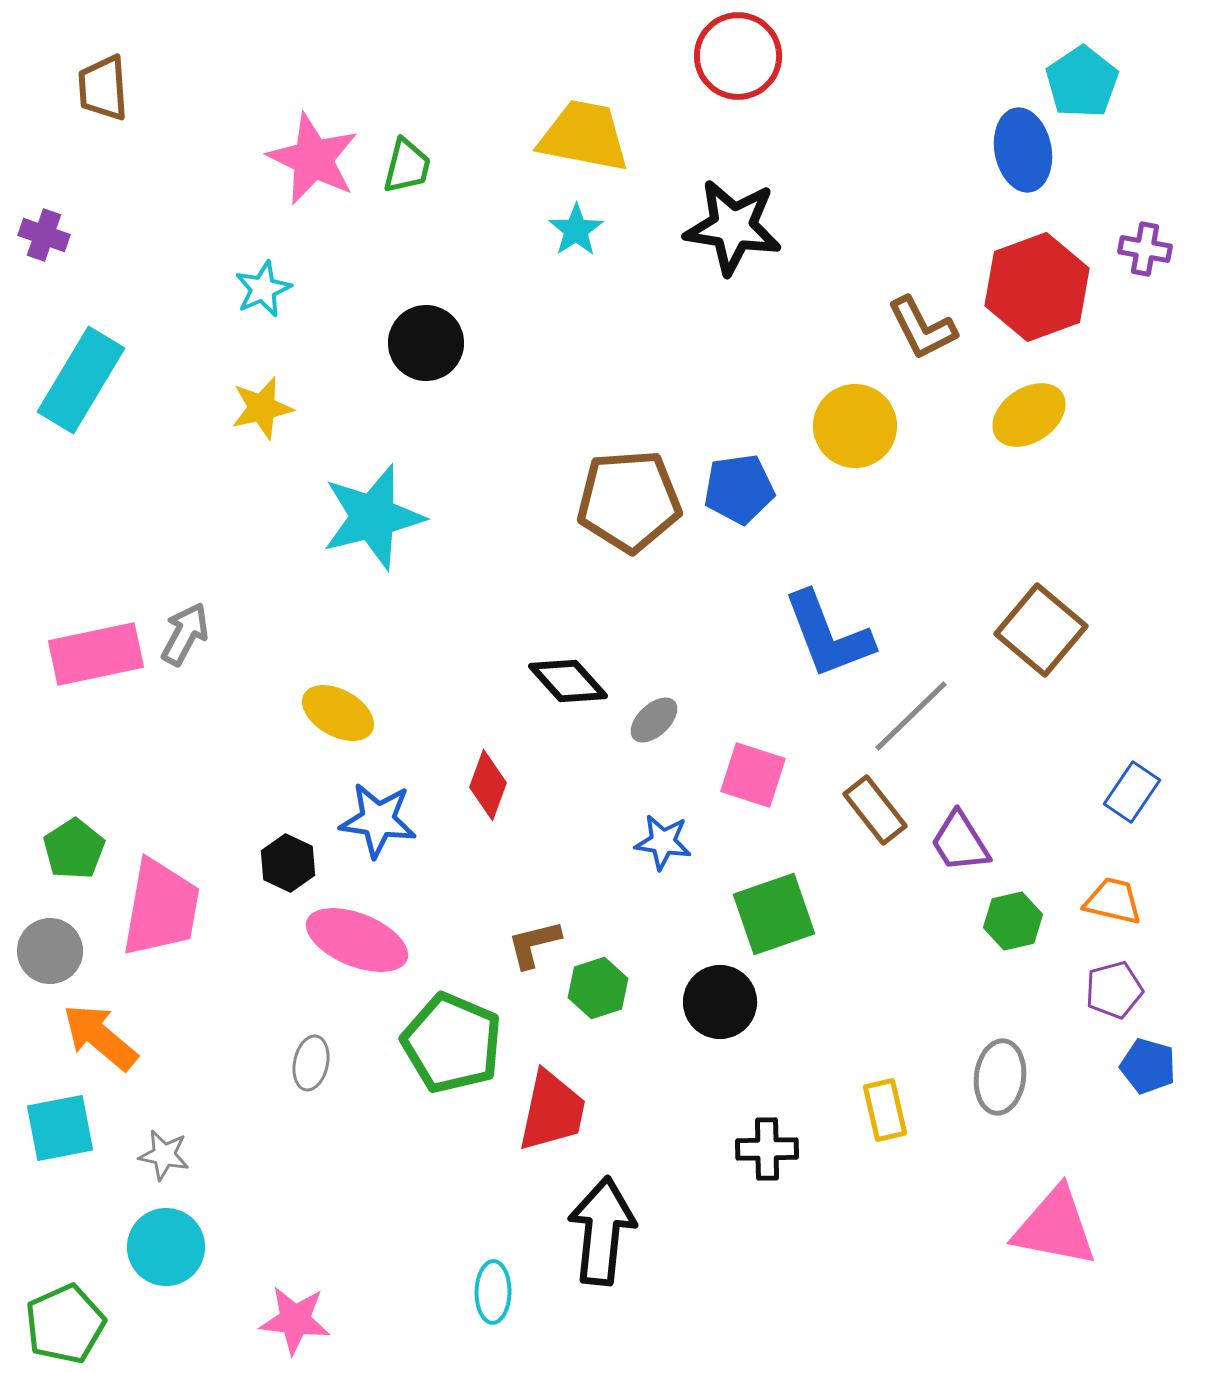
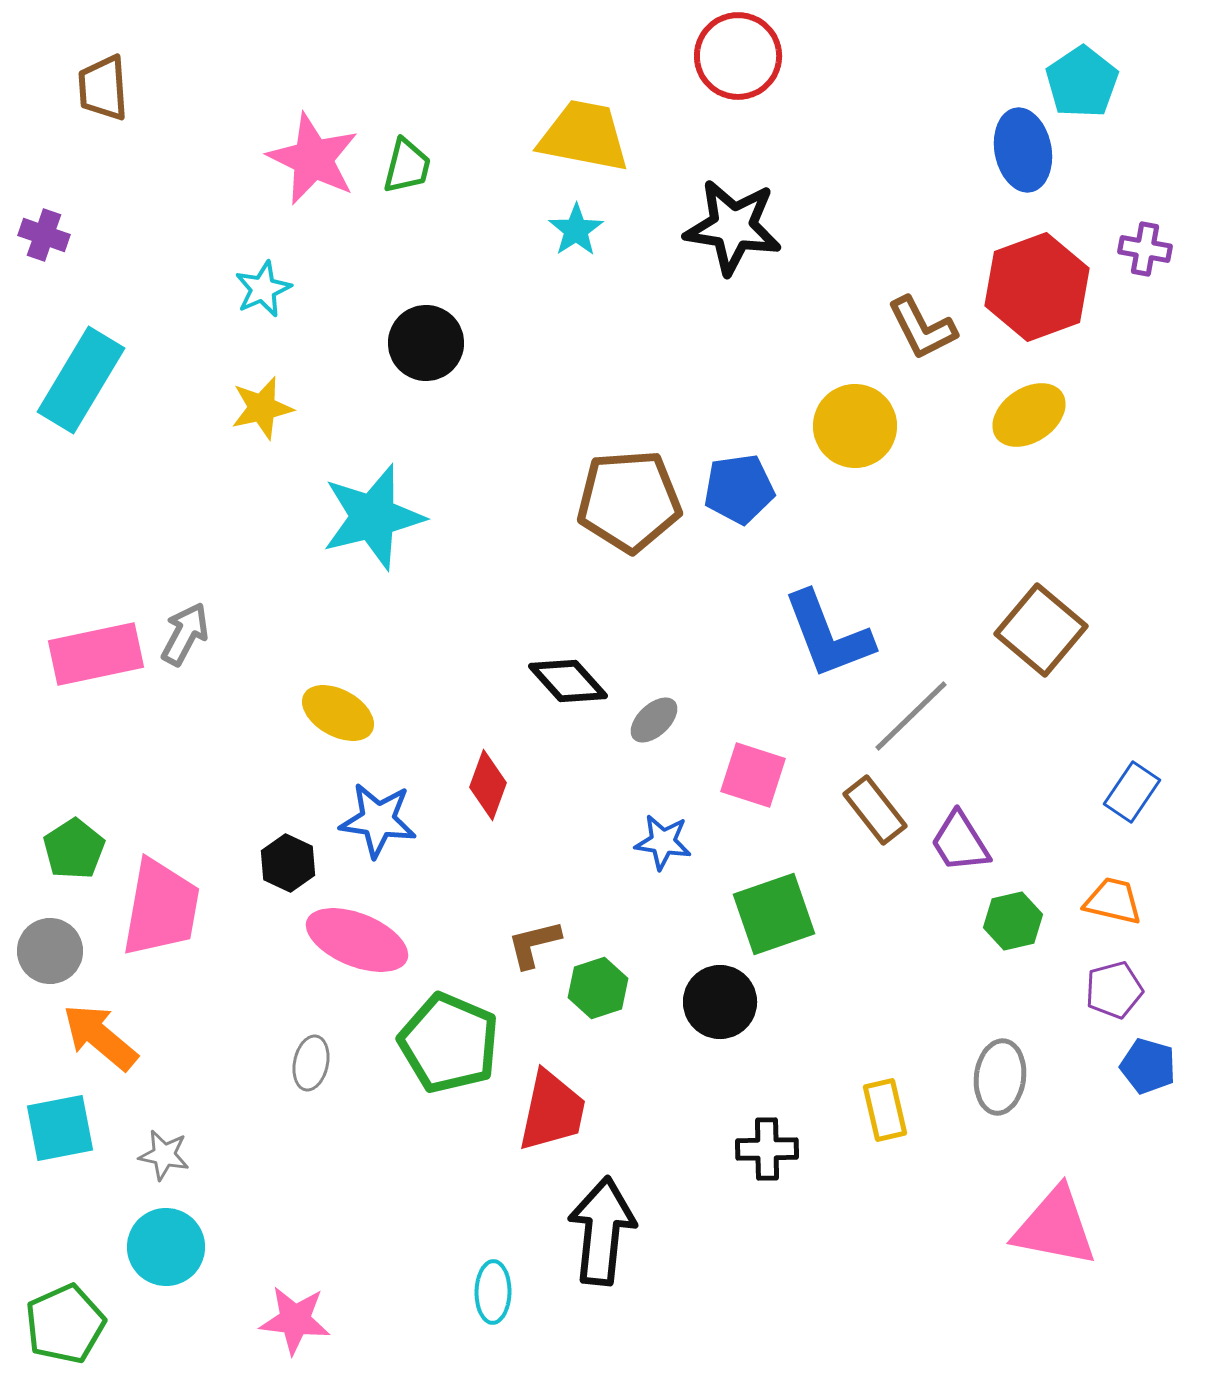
green pentagon at (452, 1043): moved 3 px left
